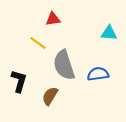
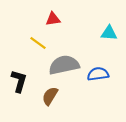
gray semicircle: rotated 96 degrees clockwise
